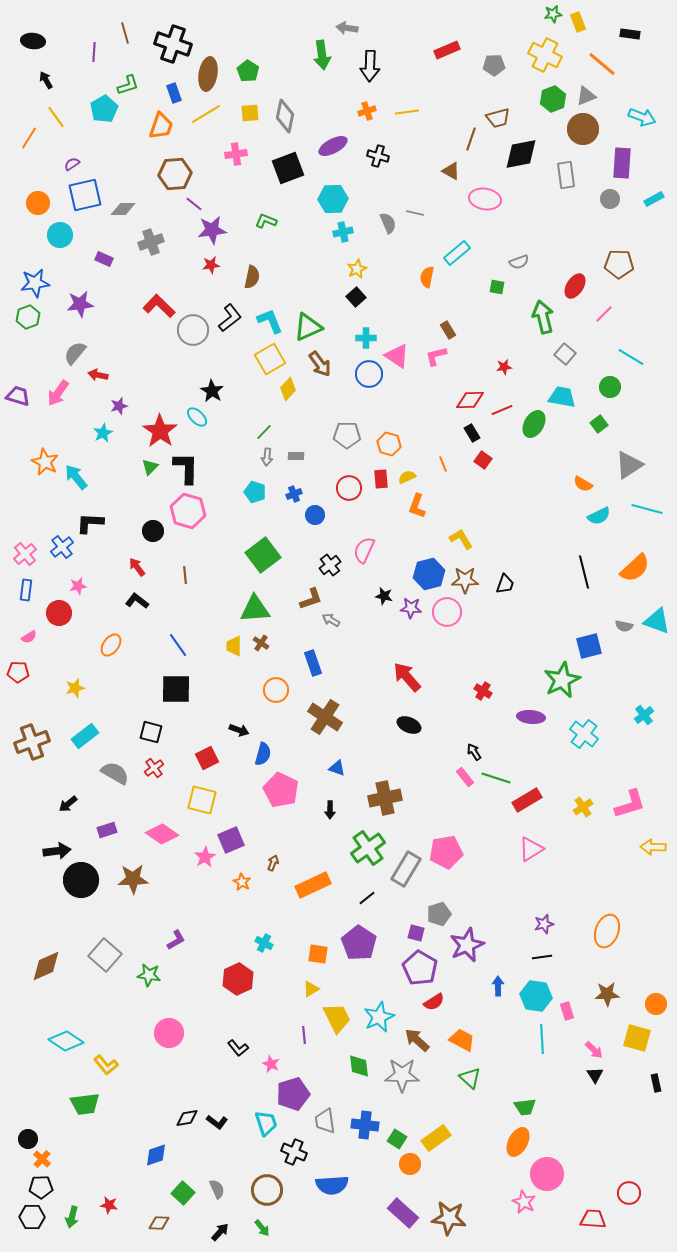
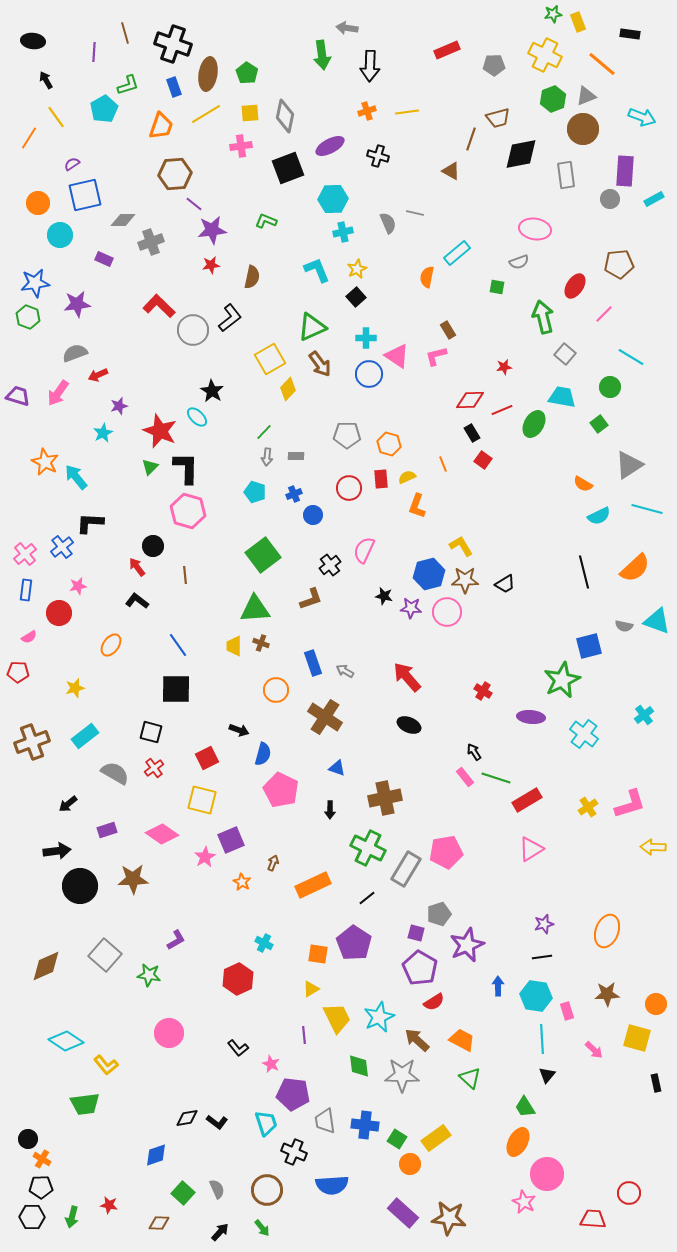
green pentagon at (248, 71): moved 1 px left, 2 px down
blue rectangle at (174, 93): moved 6 px up
purple ellipse at (333, 146): moved 3 px left
pink cross at (236, 154): moved 5 px right, 8 px up
purple rectangle at (622, 163): moved 3 px right, 8 px down
pink ellipse at (485, 199): moved 50 px right, 30 px down
gray diamond at (123, 209): moved 11 px down
brown pentagon at (619, 264): rotated 8 degrees counterclockwise
purple star at (80, 304): moved 3 px left
green hexagon at (28, 317): rotated 20 degrees counterclockwise
cyan L-shape at (270, 321): moved 47 px right, 51 px up
green triangle at (308, 327): moved 4 px right
gray semicircle at (75, 353): rotated 30 degrees clockwise
red arrow at (98, 375): rotated 36 degrees counterclockwise
red star at (160, 431): rotated 12 degrees counterclockwise
blue circle at (315, 515): moved 2 px left
black circle at (153, 531): moved 15 px down
yellow L-shape at (461, 539): moved 7 px down
black trapezoid at (505, 584): rotated 40 degrees clockwise
gray arrow at (331, 620): moved 14 px right, 51 px down
brown cross at (261, 643): rotated 14 degrees counterclockwise
yellow cross at (583, 807): moved 5 px right
green cross at (368, 848): rotated 28 degrees counterclockwise
black circle at (81, 880): moved 1 px left, 6 px down
purple pentagon at (359, 943): moved 5 px left
black triangle at (595, 1075): moved 48 px left; rotated 12 degrees clockwise
purple pentagon at (293, 1094): rotated 24 degrees clockwise
green trapezoid at (525, 1107): rotated 65 degrees clockwise
orange cross at (42, 1159): rotated 12 degrees counterclockwise
